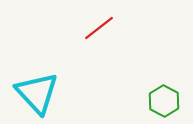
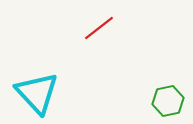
green hexagon: moved 4 px right; rotated 20 degrees clockwise
